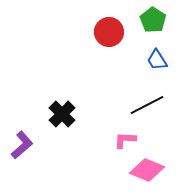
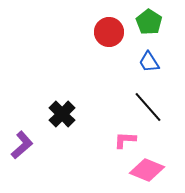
green pentagon: moved 4 px left, 2 px down
blue trapezoid: moved 8 px left, 2 px down
black line: moved 1 px right, 2 px down; rotated 76 degrees clockwise
